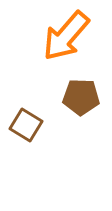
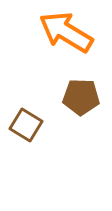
orange arrow: moved 4 px up; rotated 80 degrees clockwise
